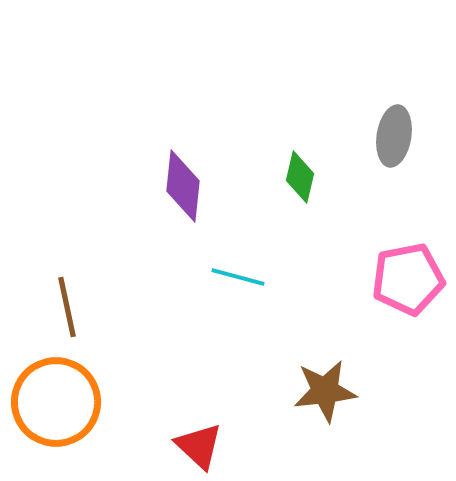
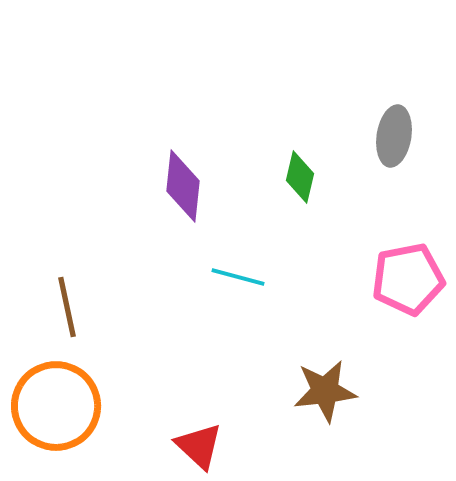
orange circle: moved 4 px down
